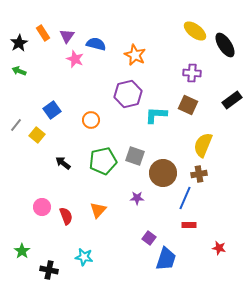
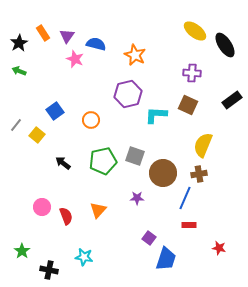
blue square: moved 3 px right, 1 px down
